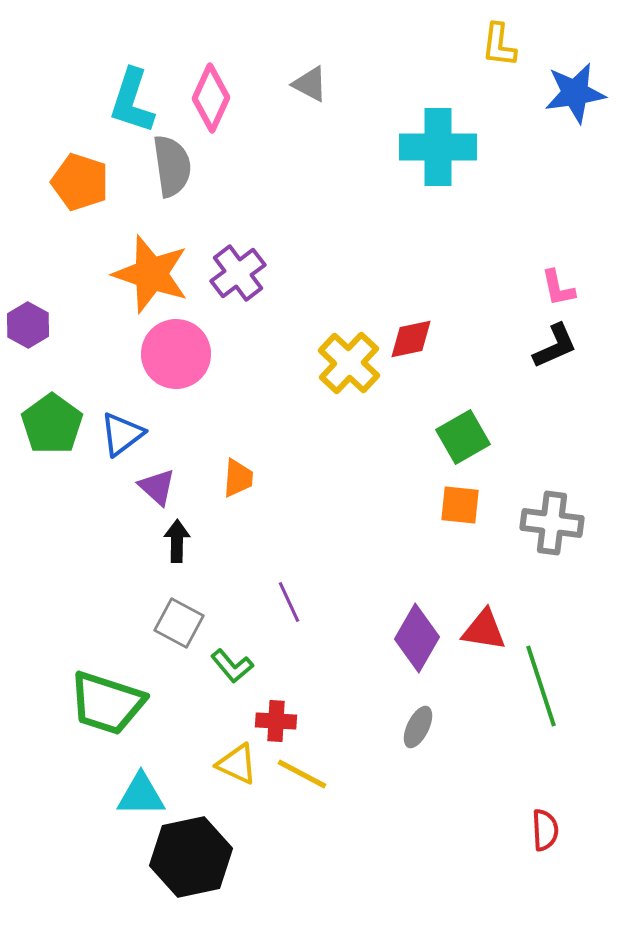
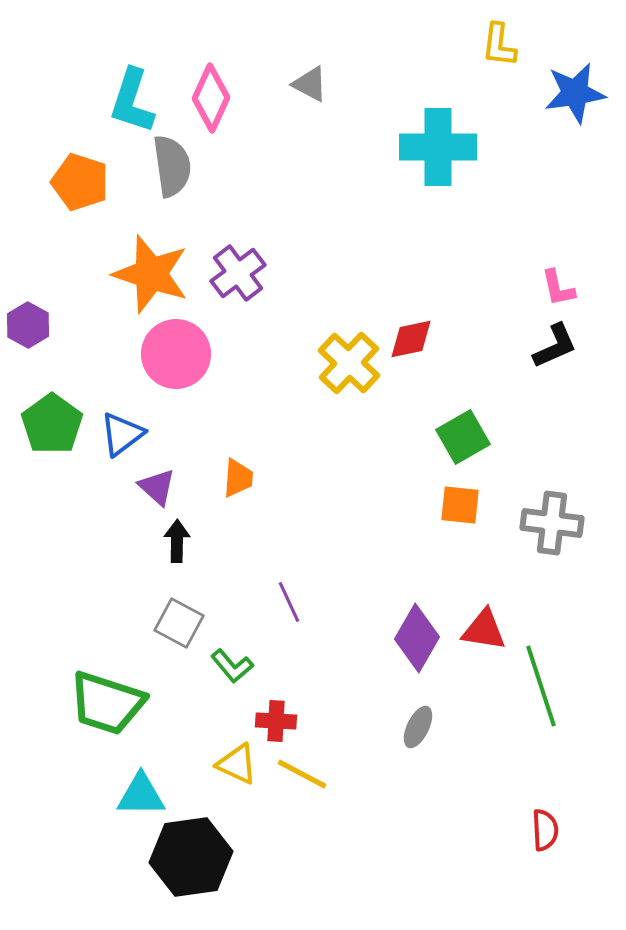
black hexagon: rotated 4 degrees clockwise
